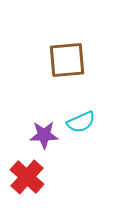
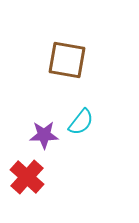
brown square: rotated 15 degrees clockwise
cyan semicircle: rotated 28 degrees counterclockwise
